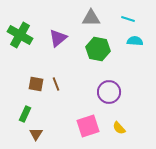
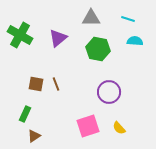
brown triangle: moved 2 px left, 2 px down; rotated 24 degrees clockwise
